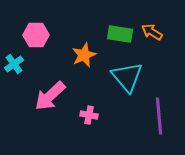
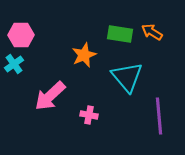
pink hexagon: moved 15 px left
